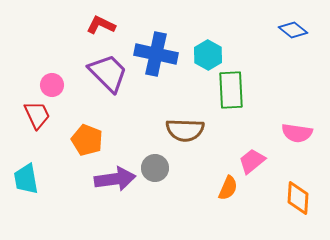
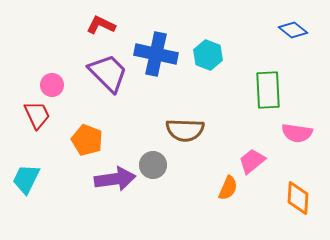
cyan hexagon: rotated 8 degrees counterclockwise
green rectangle: moved 37 px right
gray circle: moved 2 px left, 3 px up
cyan trapezoid: rotated 36 degrees clockwise
